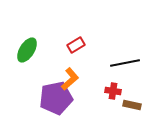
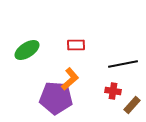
red rectangle: rotated 30 degrees clockwise
green ellipse: rotated 25 degrees clockwise
black line: moved 2 px left, 1 px down
purple pentagon: rotated 16 degrees clockwise
brown rectangle: rotated 60 degrees counterclockwise
